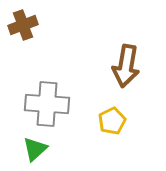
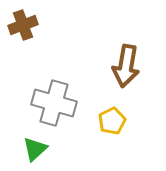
gray cross: moved 7 px right, 1 px up; rotated 12 degrees clockwise
